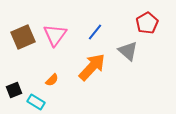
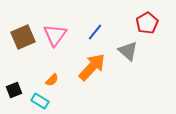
cyan rectangle: moved 4 px right, 1 px up
